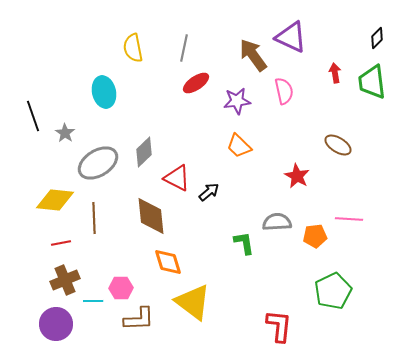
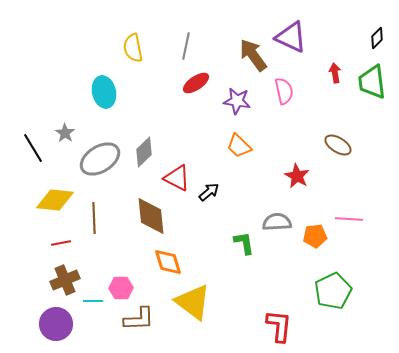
gray line: moved 2 px right, 2 px up
purple star: rotated 16 degrees clockwise
black line: moved 32 px down; rotated 12 degrees counterclockwise
gray ellipse: moved 2 px right, 4 px up
